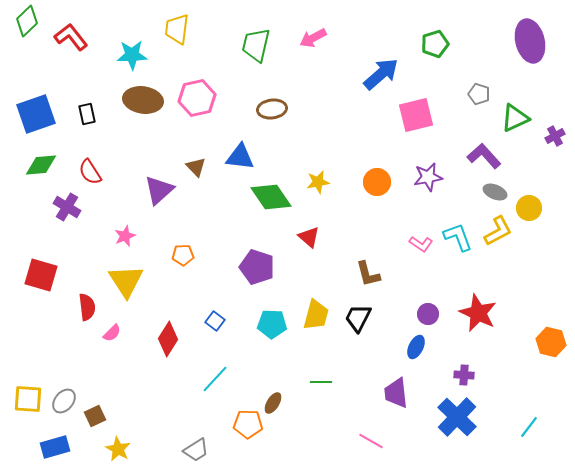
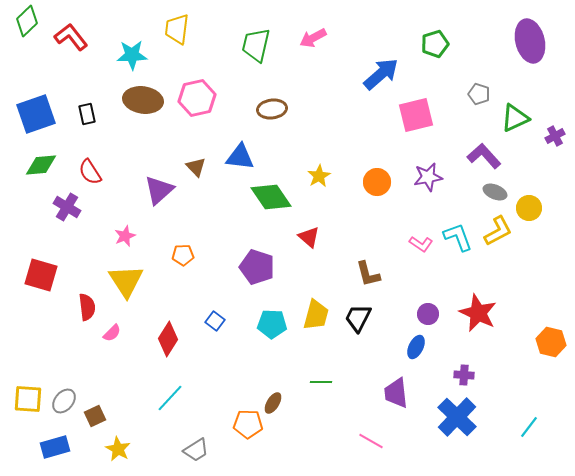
yellow star at (318, 182): moved 1 px right, 6 px up; rotated 20 degrees counterclockwise
cyan line at (215, 379): moved 45 px left, 19 px down
